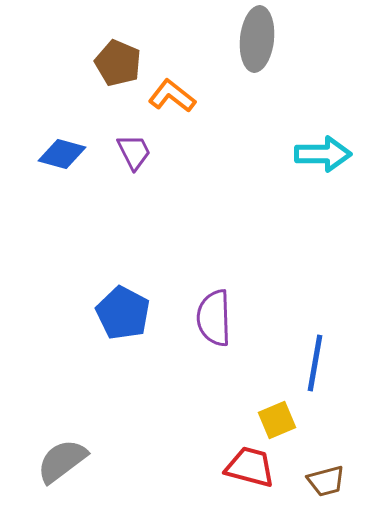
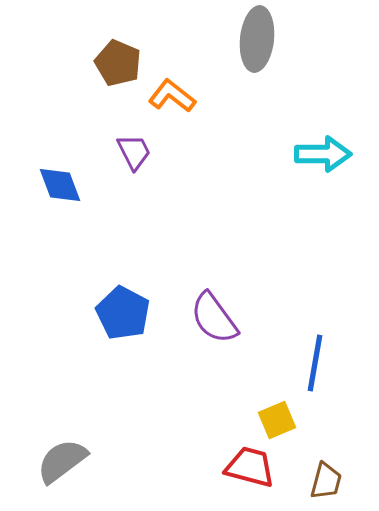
blue diamond: moved 2 px left, 31 px down; rotated 54 degrees clockwise
purple semicircle: rotated 34 degrees counterclockwise
brown trapezoid: rotated 60 degrees counterclockwise
